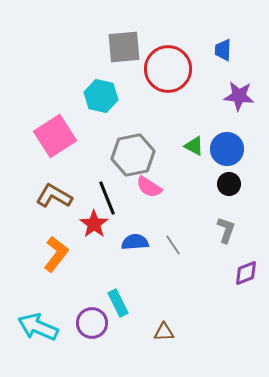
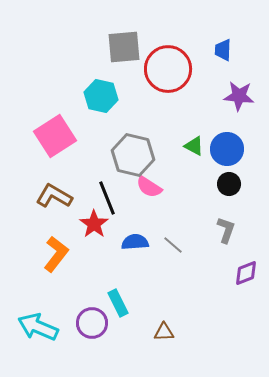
gray hexagon: rotated 24 degrees clockwise
gray line: rotated 15 degrees counterclockwise
